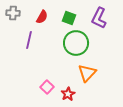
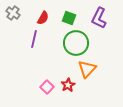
gray cross: rotated 32 degrees clockwise
red semicircle: moved 1 px right, 1 px down
purple line: moved 5 px right, 1 px up
orange triangle: moved 4 px up
red star: moved 9 px up
